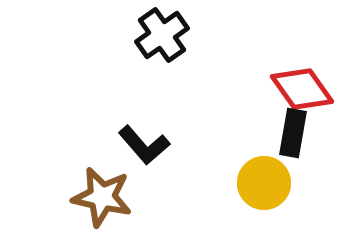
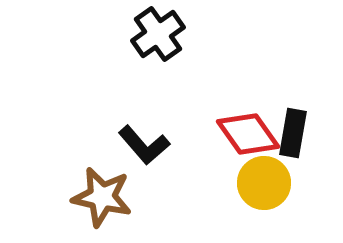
black cross: moved 4 px left, 1 px up
red diamond: moved 54 px left, 45 px down
